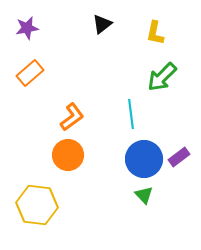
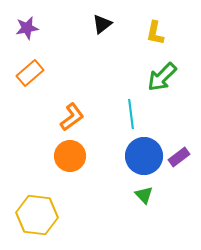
orange circle: moved 2 px right, 1 px down
blue circle: moved 3 px up
yellow hexagon: moved 10 px down
